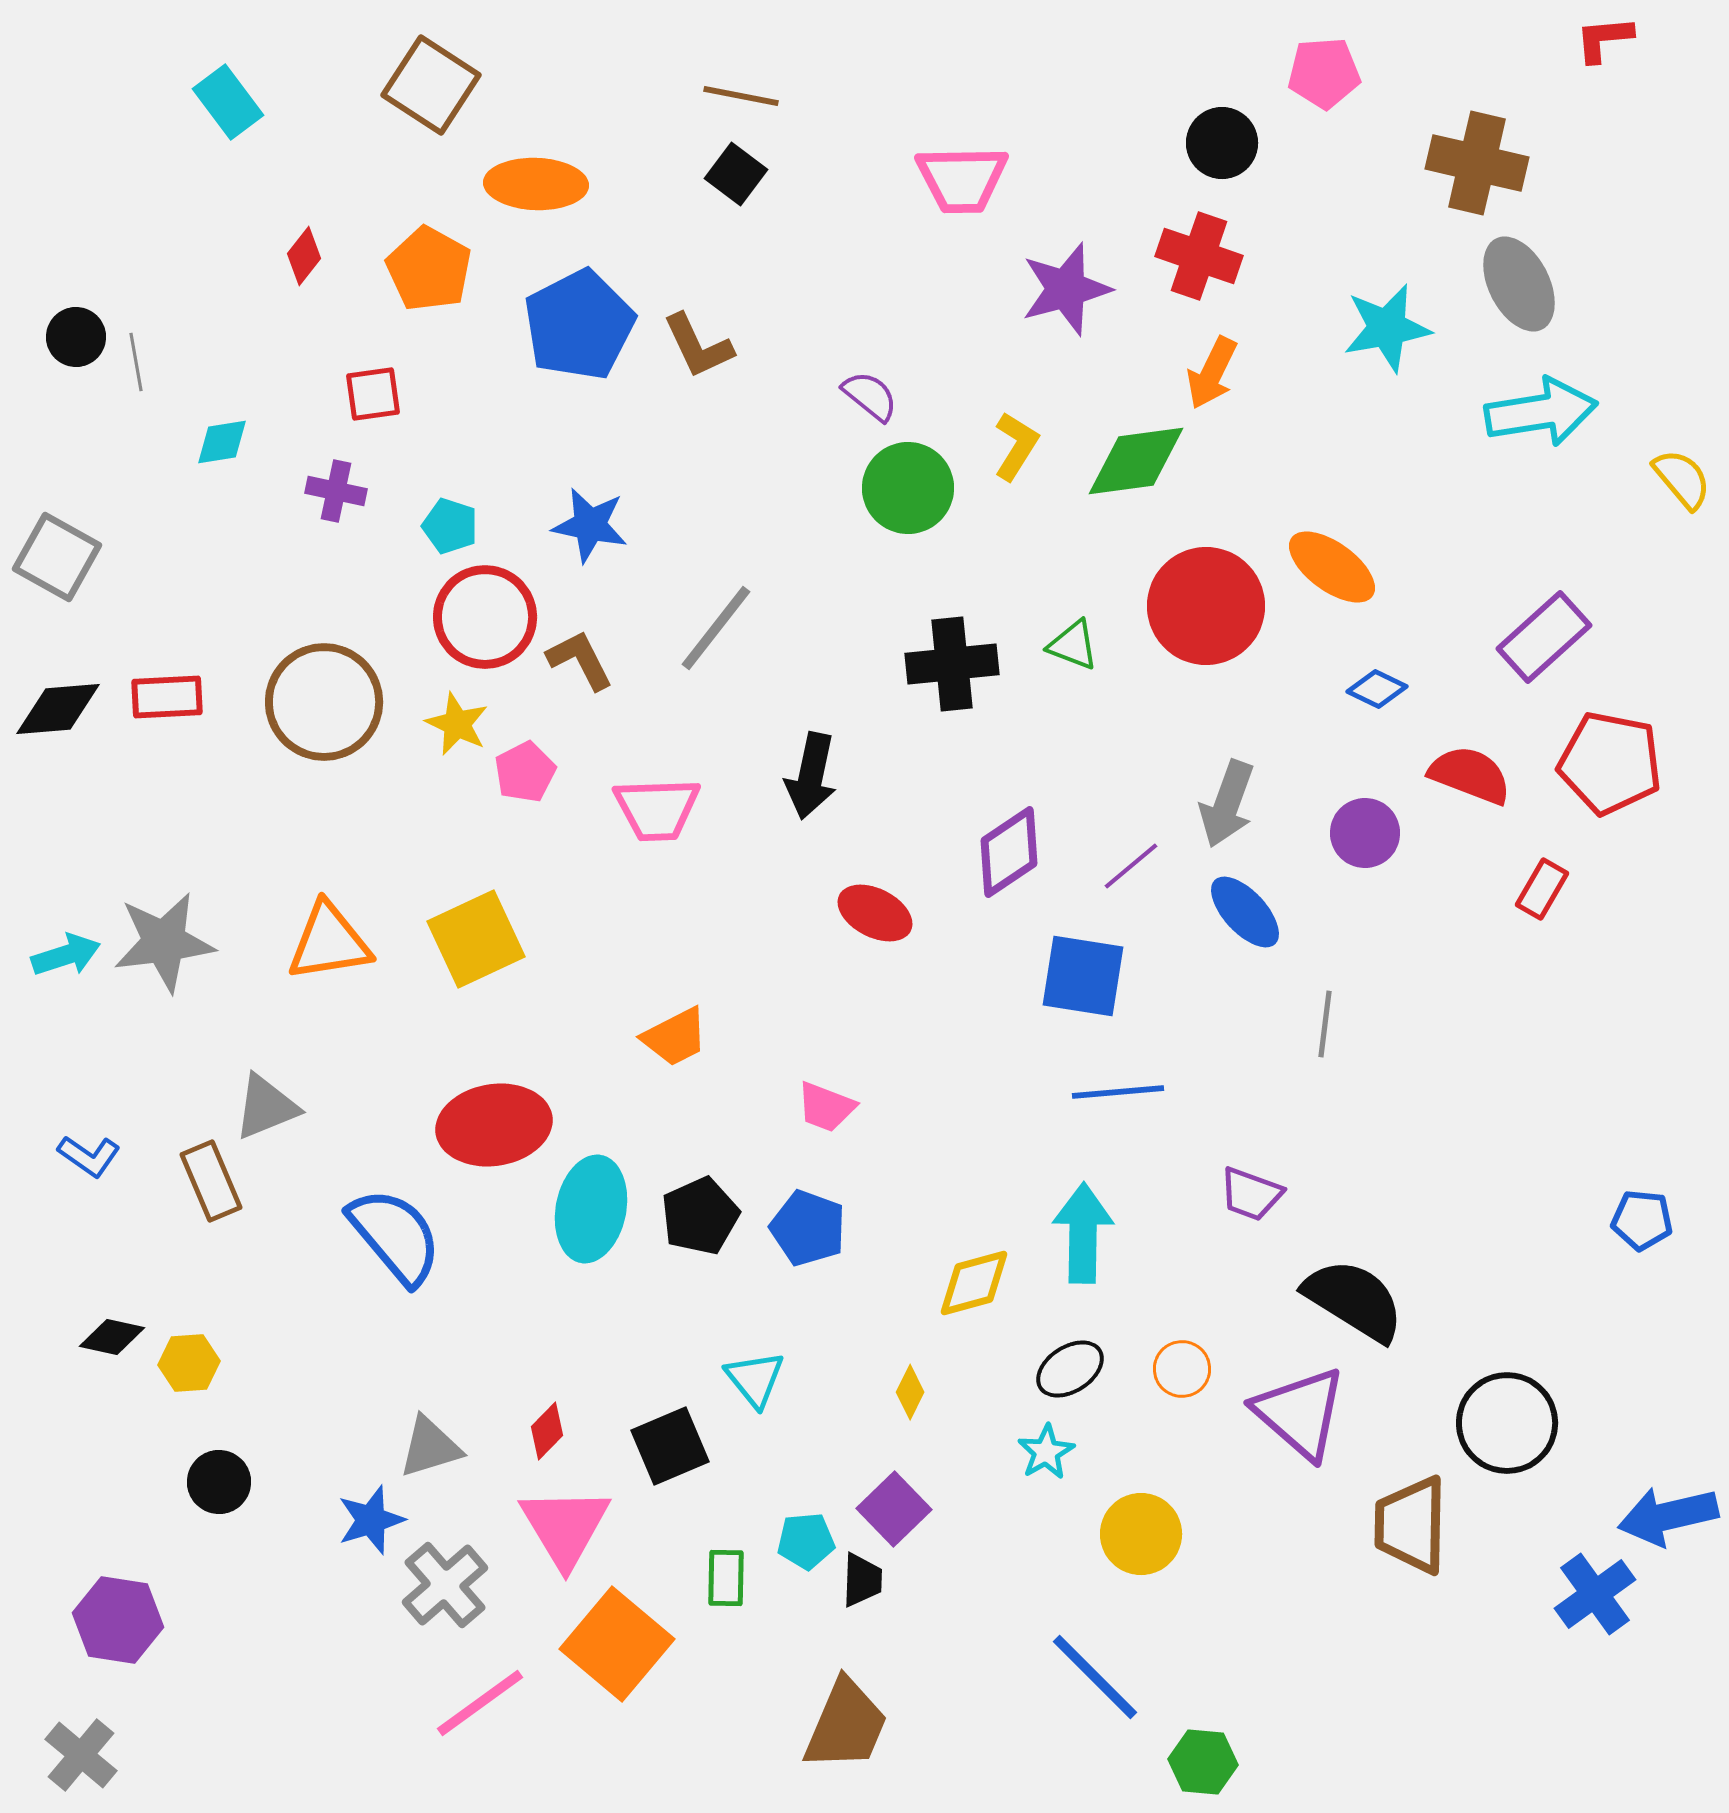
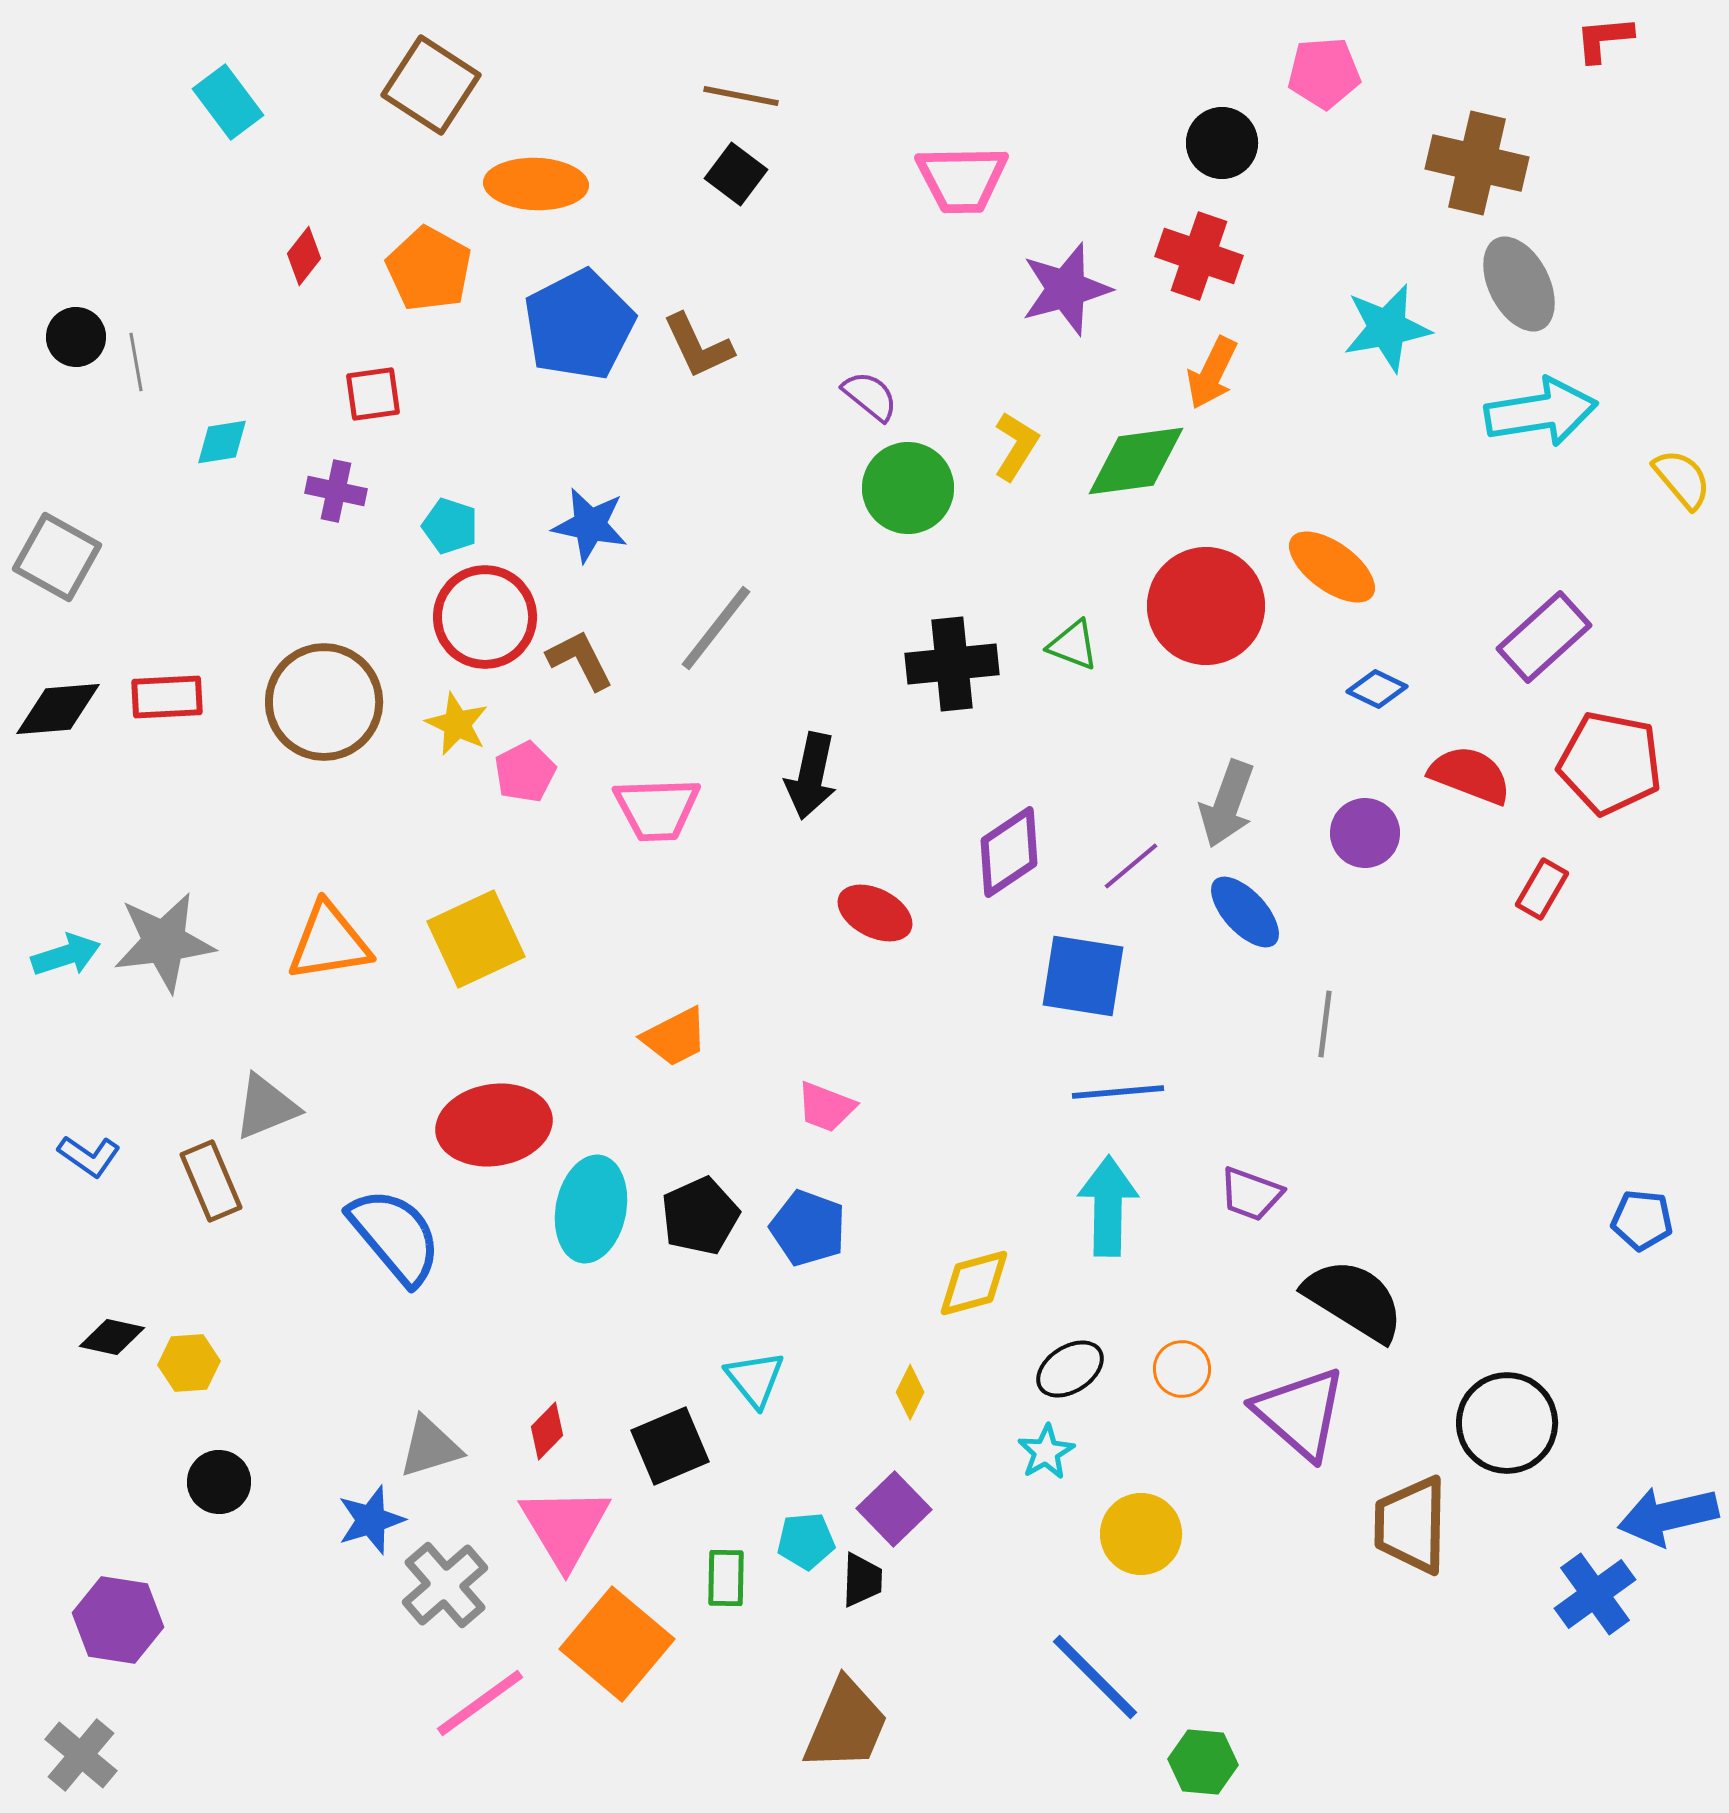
cyan arrow at (1083, 1233): moved 25 px right, 27 px up
